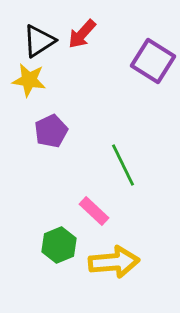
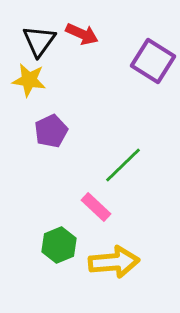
red arrow: rotated 108 degrees counterclockwise
black triangle: rotated 21 degrees counterclockwise
green line: rotated 72 degrees clockwise
pink rectangle: moved 2 px right, 4 px up
